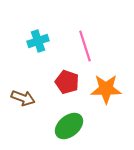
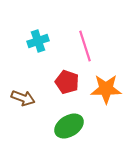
green ellipse: rotated 8 degrees clockwise
